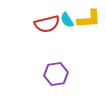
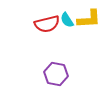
purple hexagon: rotated 20 degrees clockwise
